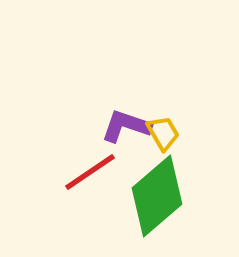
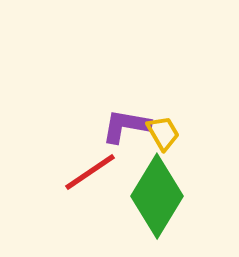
purple L-shape: rotated 9 degrees counterclockwise
green diamond: rotated 18 degrees counterclockwise
